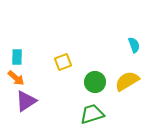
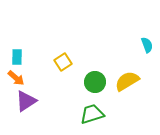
cyan semicircle: moved 13 px right
yellow square: rotated 12 degrees counterclockwise
